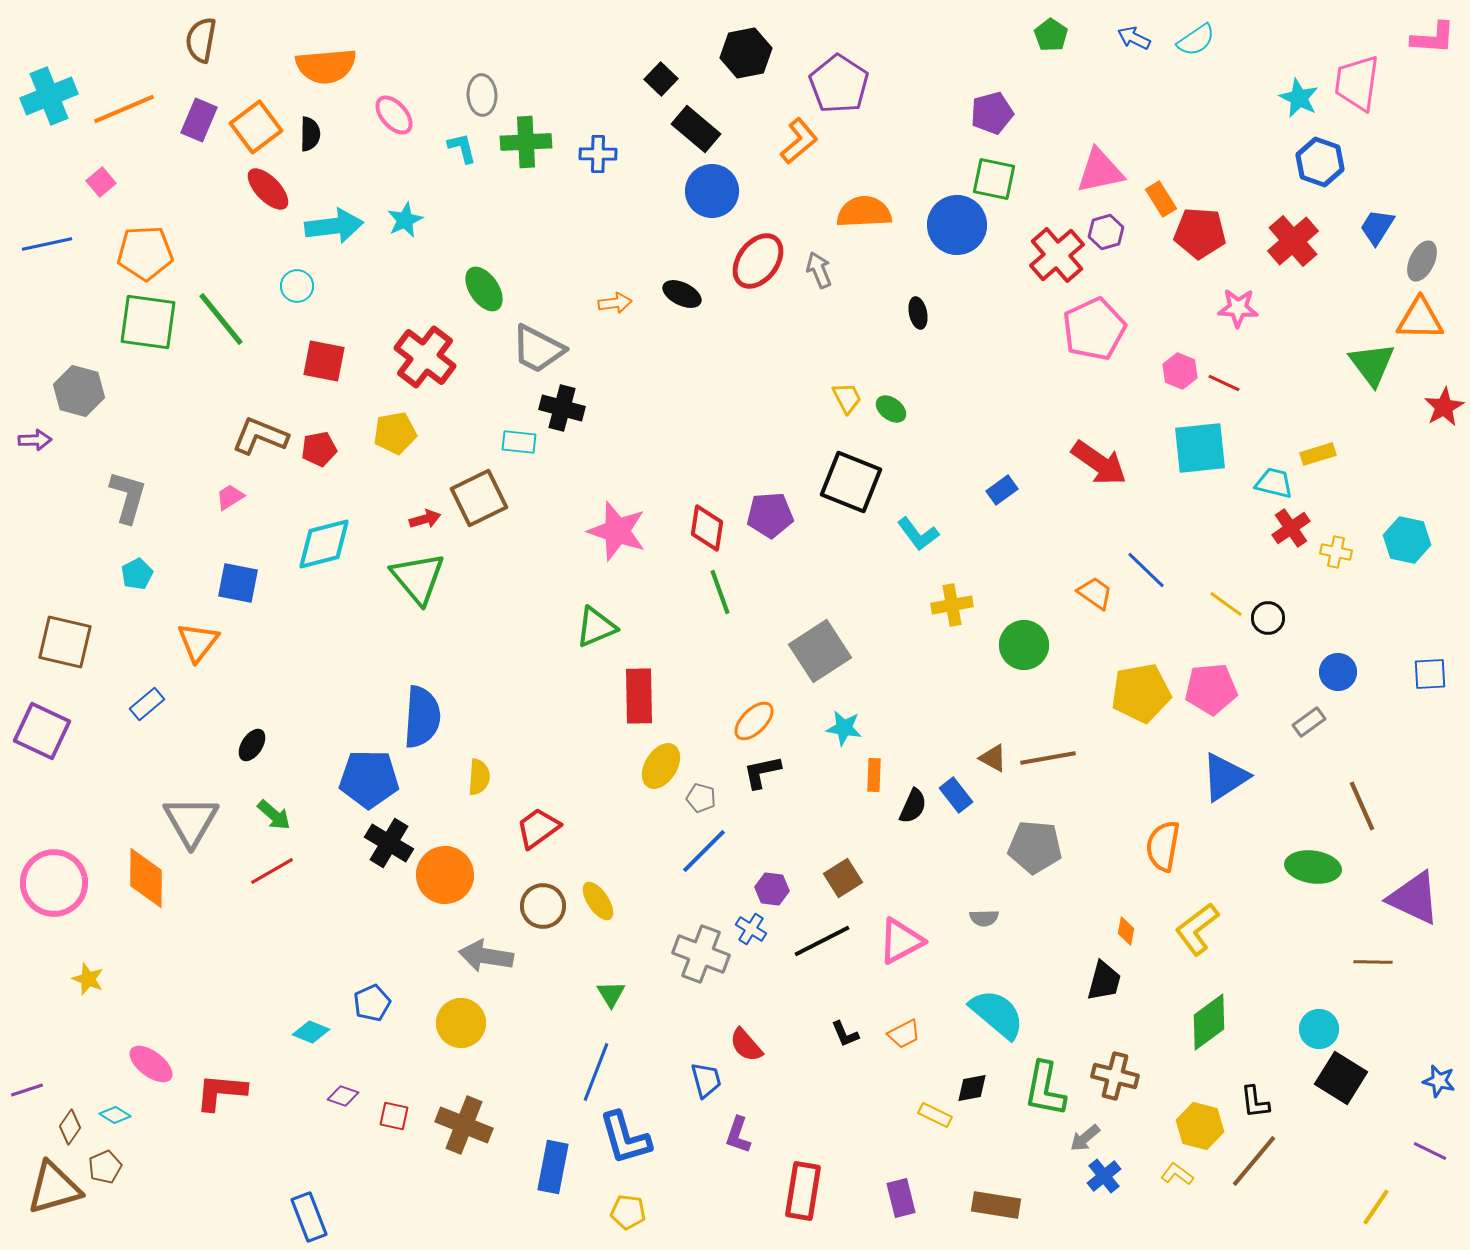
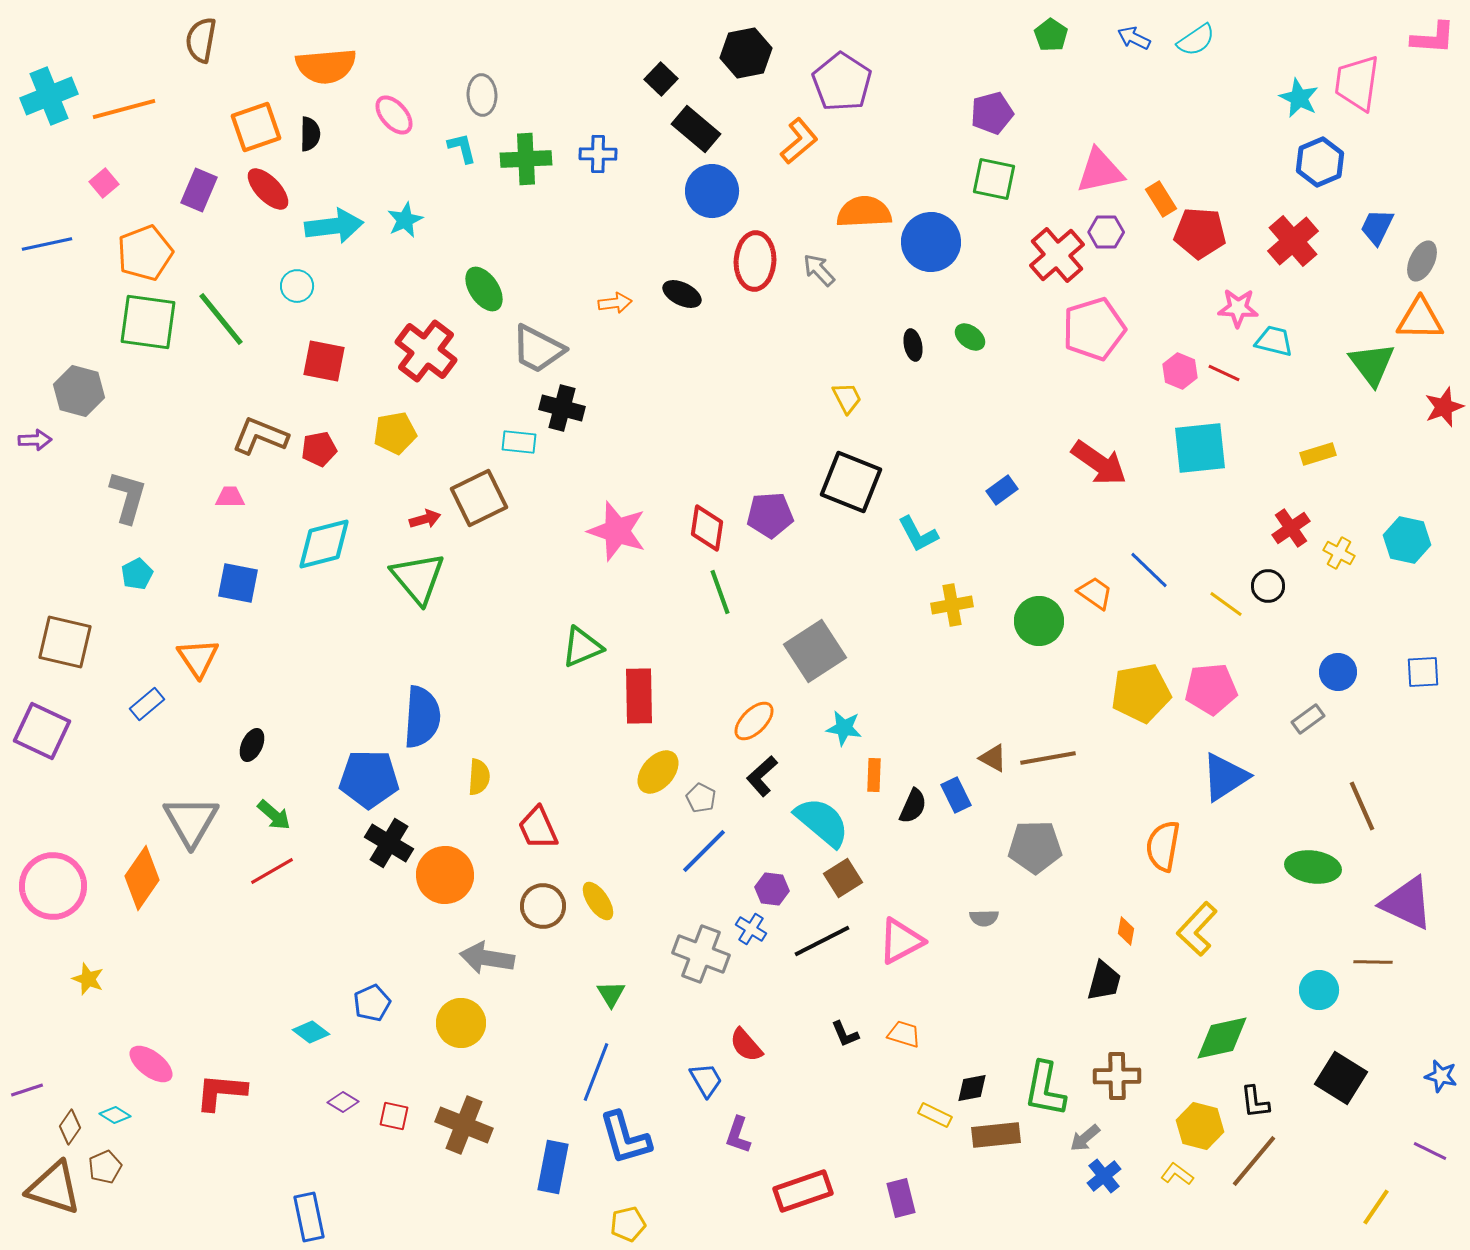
purple pentagon at (839, 84): moved 3 px right, 2 px up
orange line at (124, 109): rotated 8 degrees clockwise
purple rectangle at (199, 120): moved 70 px down
orange square at (256, 127): rotated 18 degrees clockwise
green cross at (526, 142): moved 17 px down
blue hexagon at (1320, 162): rotated 18 degrees clockwise
pink square at (101, 182): moved 3 px right, 1 px down
blue circle at (957, 225): moved 26 px left, 17 px down
blue trapezoid at (1377, 227): rotated 6 degrees counterclockwise
purple hexagon at (1106, 232): rotated 16 degrees clockwise
orange pentagon at (145, 253): rotated 18 degrees counterclockwise
red ellipse at (758, 261): moved 3 px left; rotated 34 degrees counterclockwise
gray arrow at (819, 270): rotated 21 degrees counterclockwise
black ellipse at (918, 313): moved 5 px left, 32 px down
pink pentagon at (1094, 329): rotated 8 degrees clockwise
red cross at (425, 357): moved 1 px right, 6 px up
red line at (1224, 383): moved 10 px up
red star at (1444, 407): rotated 9 degrees clockwise
green ellipse at (891, 409): moved 79 px right, 72 px up
cyan trapezoid at (1274, 483): moved 142 px up
pink trapezoid at (230, 497): rotated 32 degrees clockwise
cyan L-shape at (918, 534): rotated 9 degrees clockwise
yellow cross at (1336, 552): moved 3 px right, 1 px down; rotated 16 degrees clockwise
blue line at (1146, 570): moved 3 px right
black circle at (1268, 618): moved 32 px up
green triangle at (596, 627): moved 14 px left, 20 px down
orange triangle at (198, 642): moved 16 px down; rotated 12 degrees counterclockwise
green circle at (1024, 645): moved 15 px right, 24 px up
gray square at (820, 651): moved 5 px left
blue square at (1430, 674): moved 7 px left, 2 px up
gray rectangle at (1309, 722): moved 1 px left, 3 px up
black ellipse at (252, 745): rotated 8 degrees counterclockwise
yellow ellipse at (661, 766): moved 3 px left, 6 px down; rotated 9 degrees clockwise
black L-shape at (762, 772): moved 4 px down; rotated 30 degrees counterclockwise
blue rectangle at (956, 795): rotated 12 degrees clockwise
gray pentagon at (701, 798): rotated 12 degrees clockwise
red trapezoid at (538, 828): rotated 78 degrees counterclockwise
gray pentagon at (1035, 847): rotated 6 degrees counterclockwise
orange diamond at (146, 878): moved 4 px left; rotated 34 degrees clockwise
pink circle at (54, 883): moved 1 px left, 3 px down
purple triangle at (1414, 898): moved 7 px left, 5 px down
yellow L-shape at (1197, 929): rotated 10 degrees counterclockwise
gray arrow at (486, 956): moved 1 px right, 2 px down
cyan semicircle at (997, 1014): moved 175 px left, 192 px up
green diamond at (1209, 1022): moved 13 px right, 16 px down; rotated 24 degrees clockwise
cyan circle at (1319, 1029): moved 39 px up
cyan diamond at (311, 1032): rotated 15 degrees clockwise
orange trapezoid at (904, 1034): rotated 136 degrees counterclockwise
brown cross at (1115, 1076): moved 2 px right; rotated 15 degrees counterclockwise
blue trapezoid at (706, 1080): rotated 15 degrees counterclockwise
blue star at (1439, 1081): moved 2 px right, 5 px up
purple diamond at (343, 1096): moved 6 px down; rotated 12 degrees clockwise
brown triangle at (54, 1188): rotated 34 degrees clockwise
red rectangle at (803, 1191): rotated 62 degrees clockwise
brown rectangle at (996, 1205): moved 70 px up; rotated 15 degrees counterclockwise
yellow pentagon at (628, 1212): moved 12 px down; rotated 20 degrees counterclockwise
blue rectangle at (309, 1217): rotated 9 degrees clockwise
